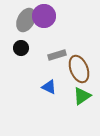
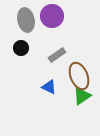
purple circle: moved 8 px right
gray ellipse: rotated 40 degrees counterclockwise
gray rectangle: rotated 18 degrees counterclockwise
brown ellipse: moved 7 px down
